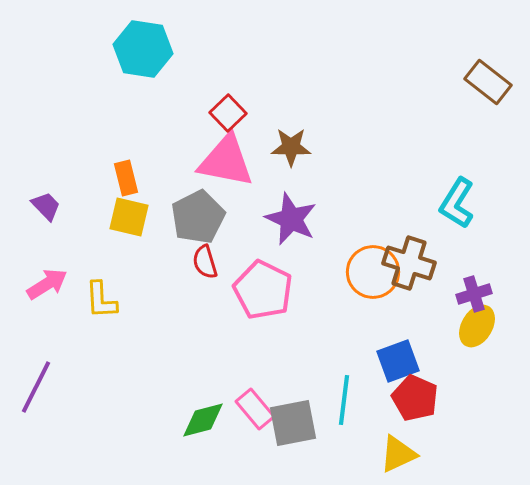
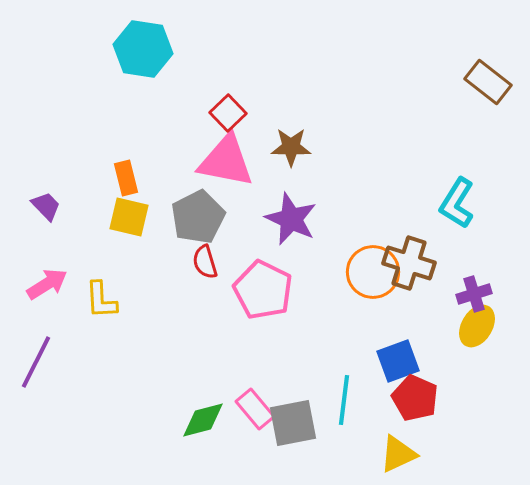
purple line: moved 25 px up
